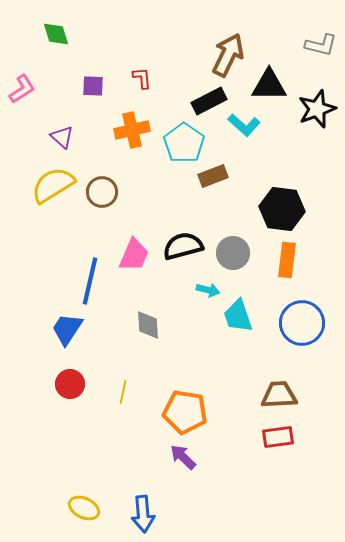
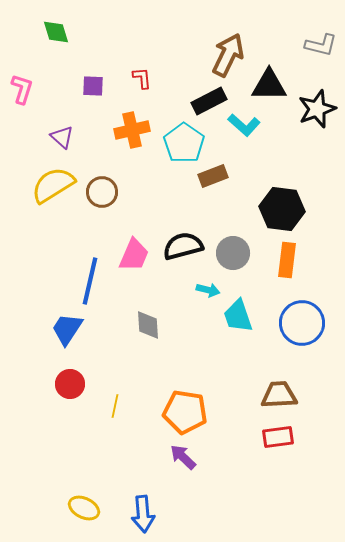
green diamond: moved 2 px up
pink L-shape: rotated 40 degrees counterclockwise
yellow line: moved 8 px left, 14 px down
